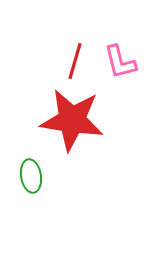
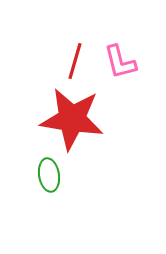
red star: moved 1 px up
green ellipse: moved 18 px right, 1 px up
